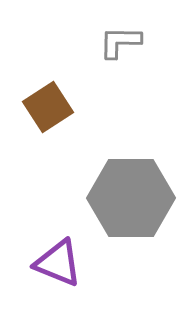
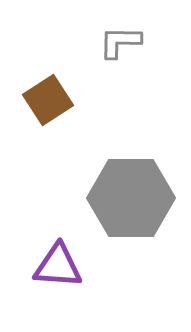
brown square: moved 7 px up
purple triangle: moved 3 px down; rotated 18 degrees counterclockwise
